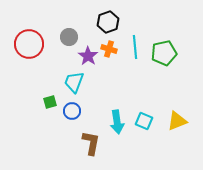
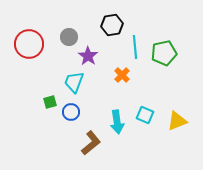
black hexagon: moved 4 px right, 3 px down; rotated 10 degrees clockwise
orange cross: moved 13 px right, 26 px down; rotated 28 degrees clockwise
blue circle: moved 1 px left, 1 px down
cyan square: moved 1 px right, 6 px up
brown L-shape: rotated 40 degrees clockwise
